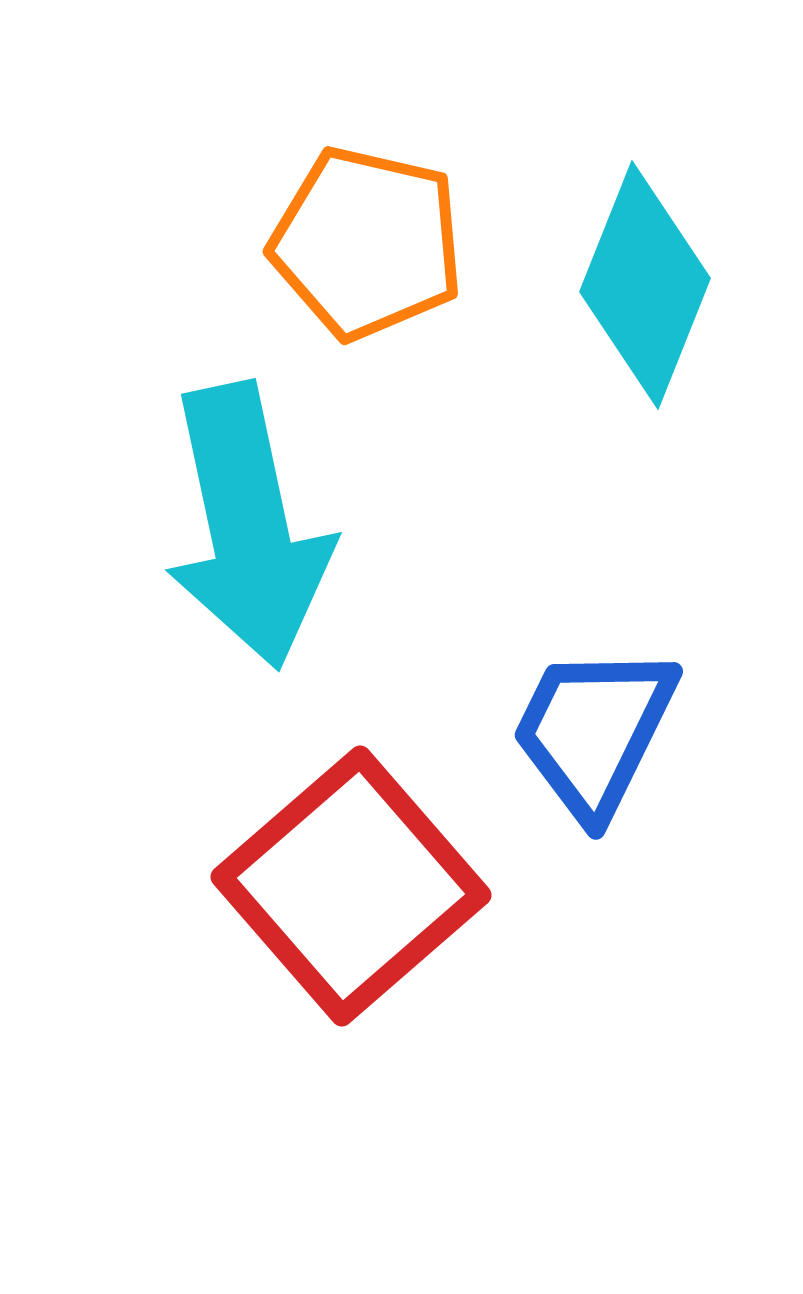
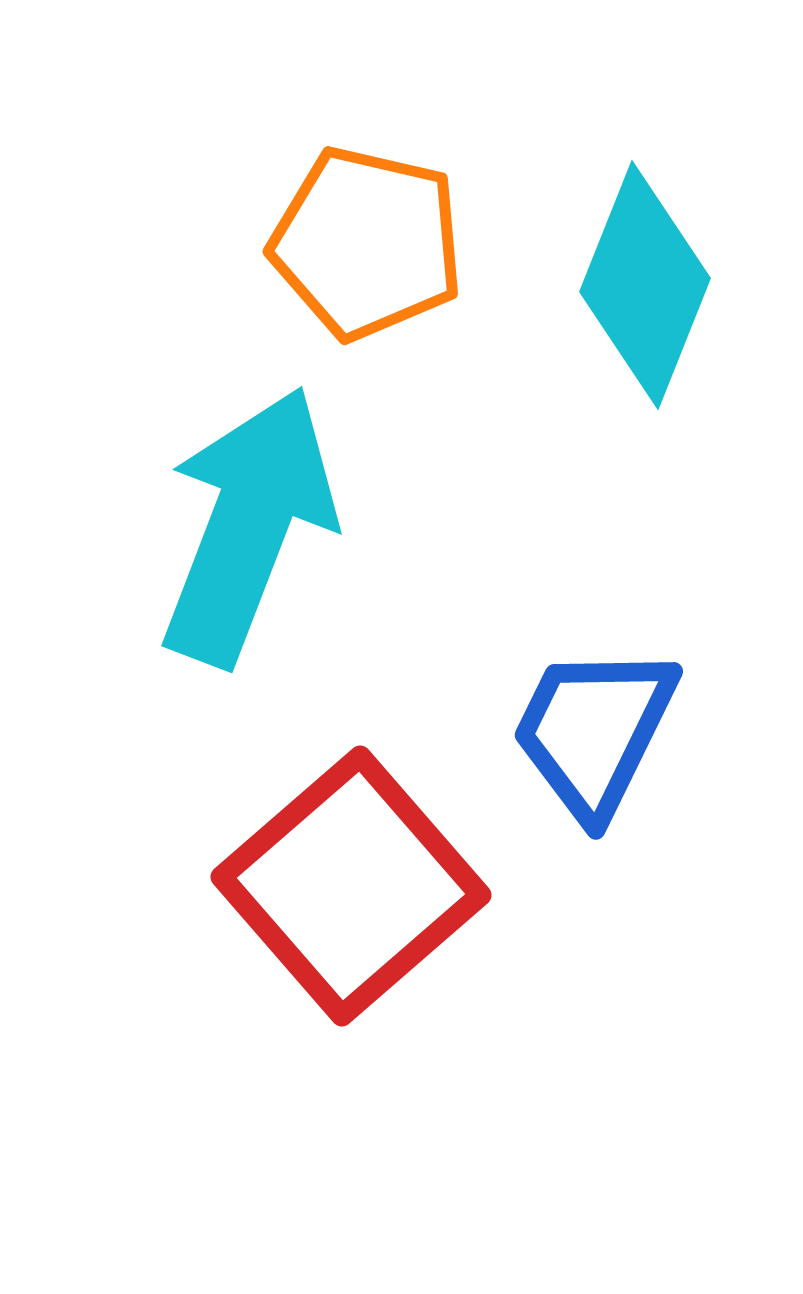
cyan arrow: rotated 147 degrees counterclockwise
